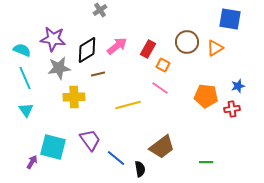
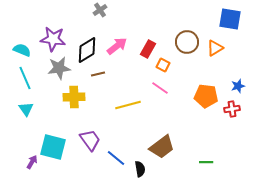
cyan triangle: moved 1 px up
